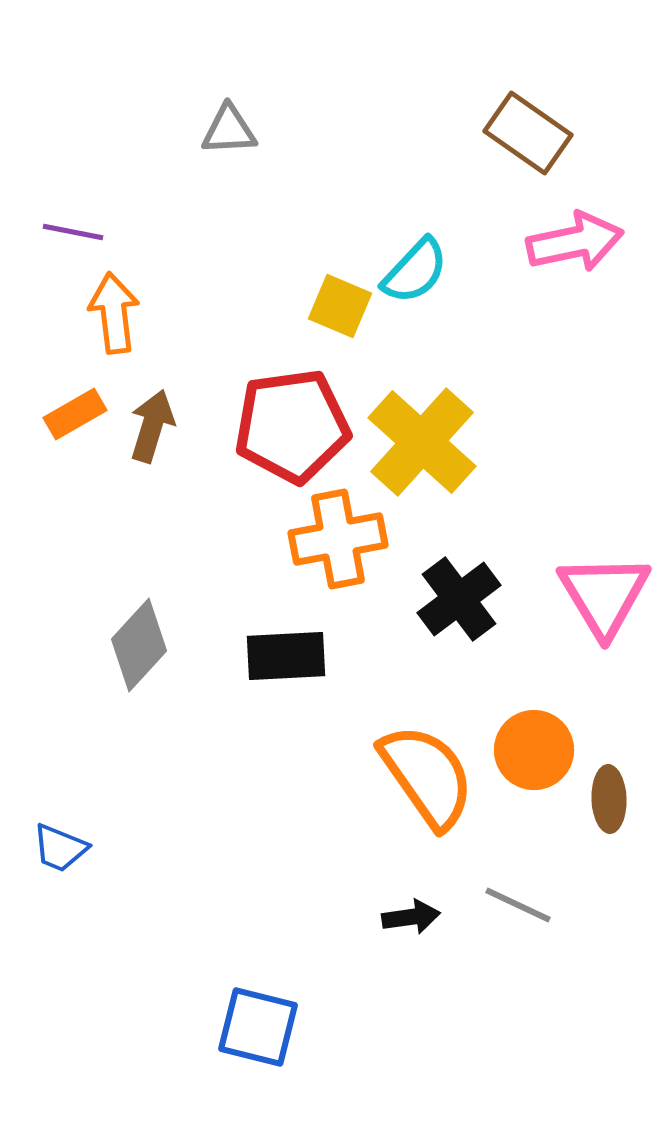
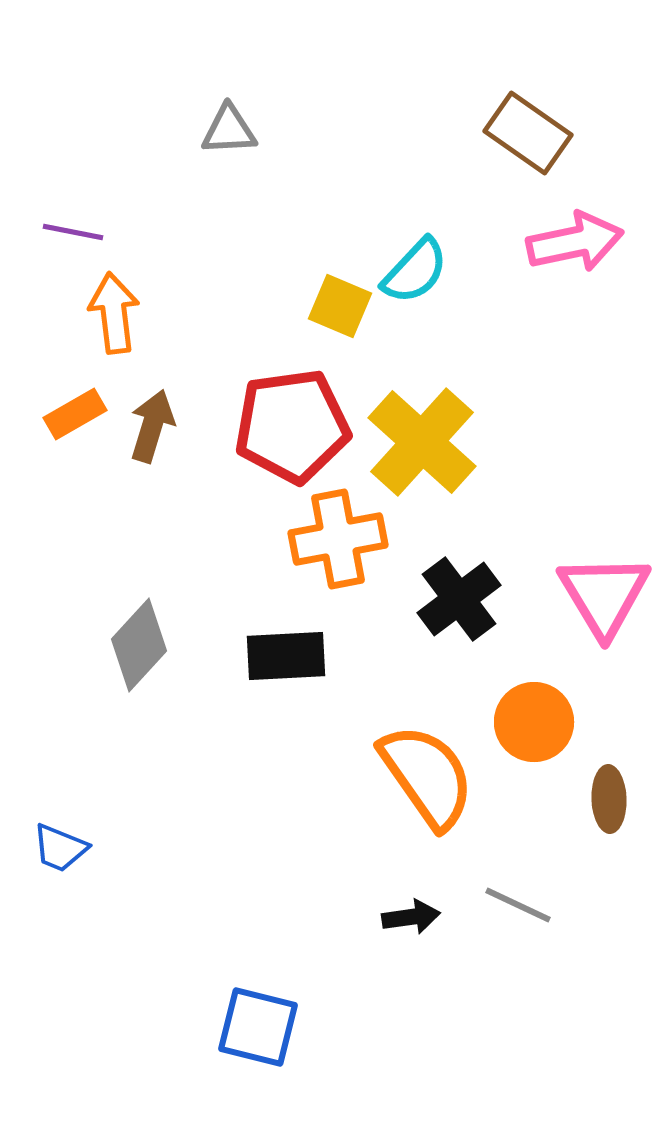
orange circle: moved 28 px up
